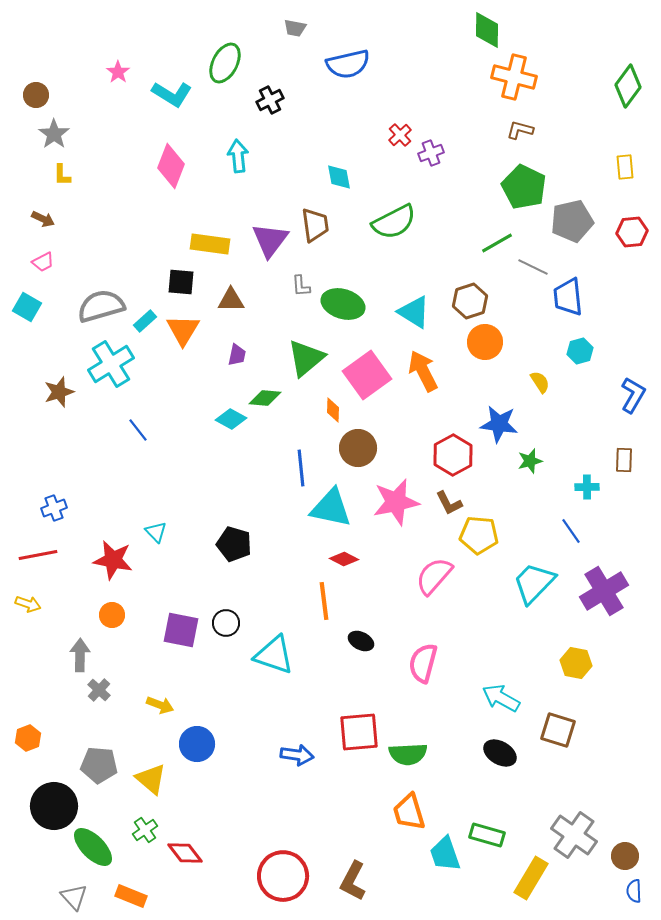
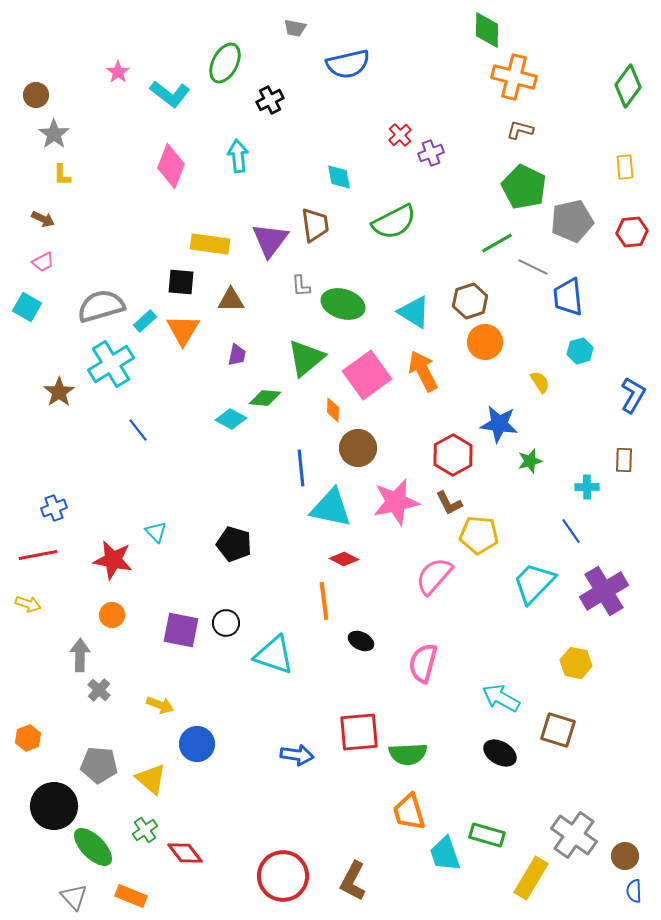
cyan L-shape at (172, 94): moved 2 px left; rotated 6 degrees clockwise
brown star at (59, 392): rotated 16 degrees counterclockwise
